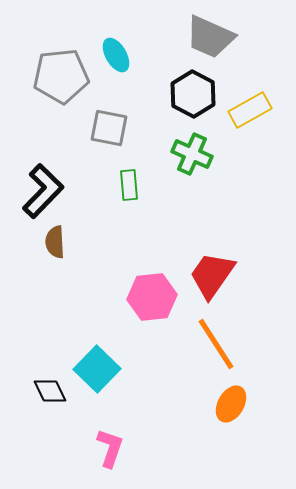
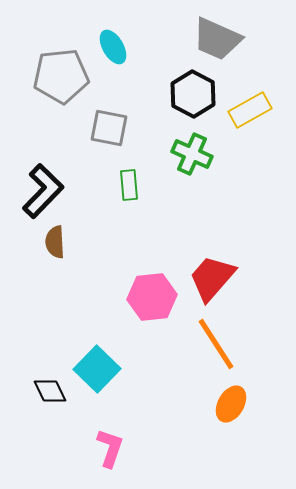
gray trapezoid: moved 7 px right, 2 px down
cyan ellipse: moved 3 px left, 8 px up
red trapezoid: moved 3 px down; rotated 6 degrees clockwise
